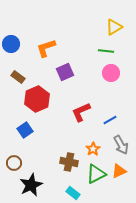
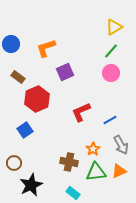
green line: moved 5 px right; rotated 56 degrees counterclockwise
green triangle: moved 2 px up; rotated 20 degrees clockwise
